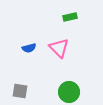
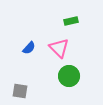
green rectangle: moved 1 px right, 4 px down
blue semicircle: rotated 32 degrees counterclockwise
green circle: moved 16 px up
